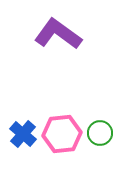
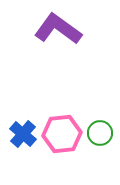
purple L-shape: moved 5 px up
